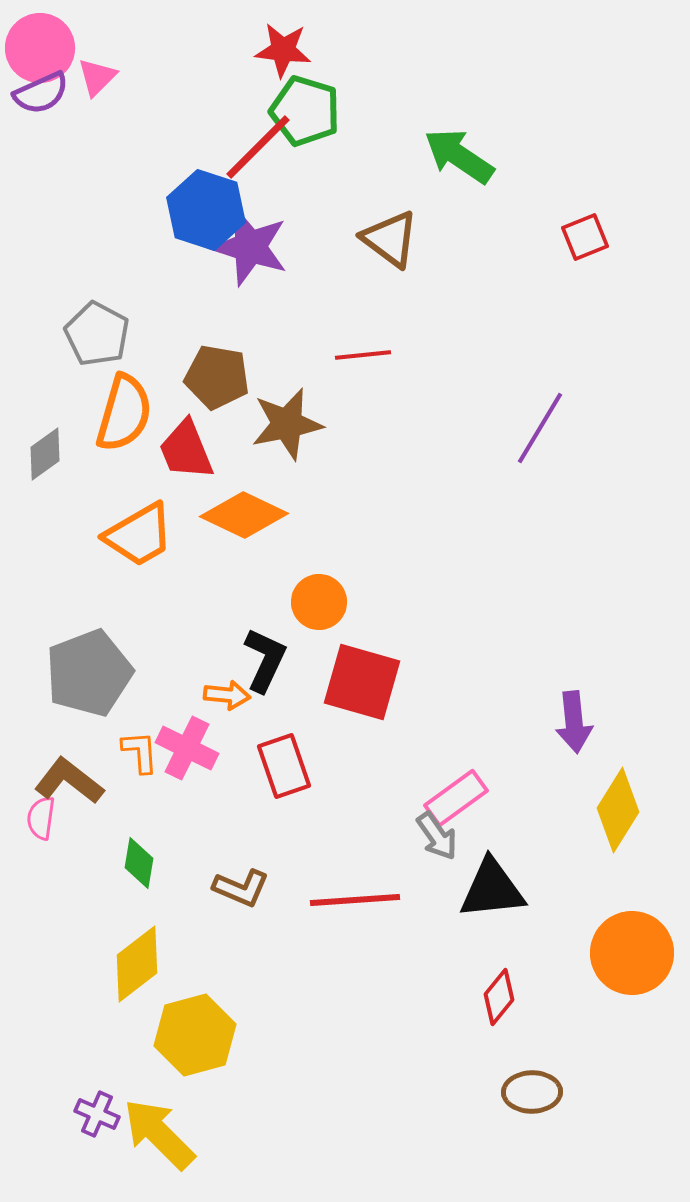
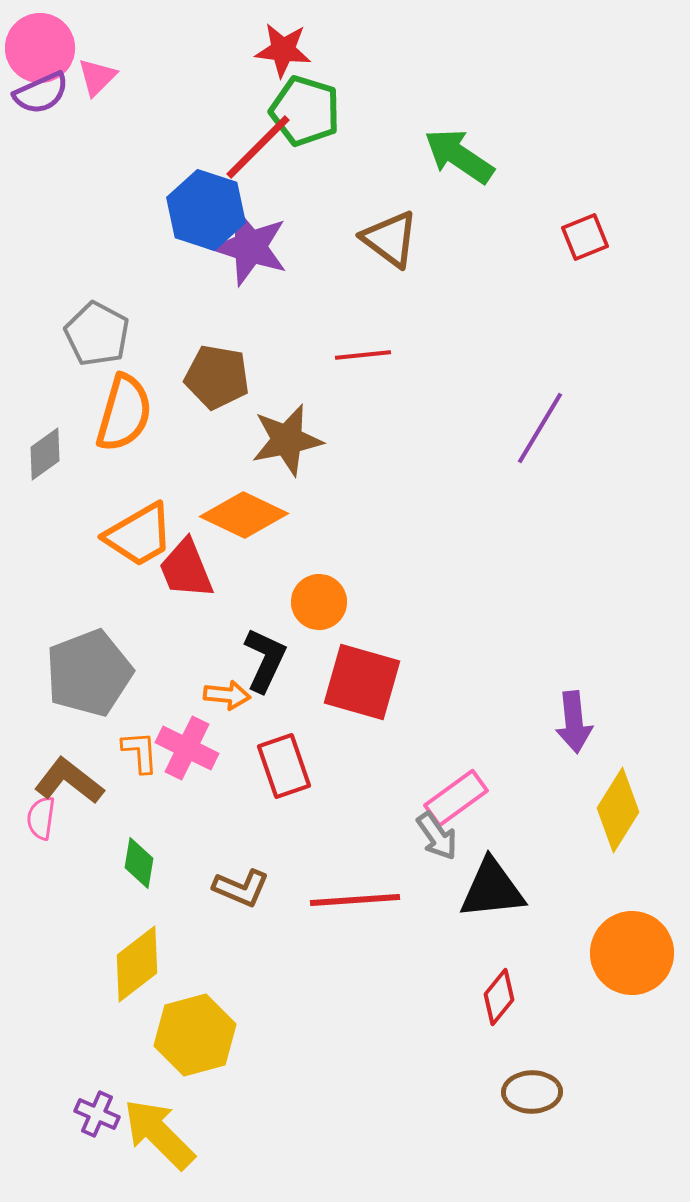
brown star at (287, 424): moved 16 px down
red trapezoid at (186, 450): moved 119 px down
